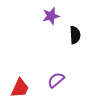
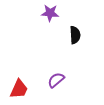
purple star: moved 1 px left, 3 px up; rotated 18 degrees clockwise
red trapezoid: moved 1 px left, 1 px down
